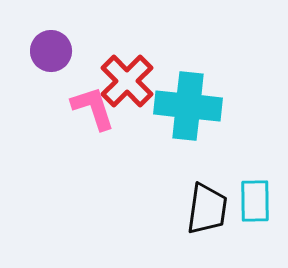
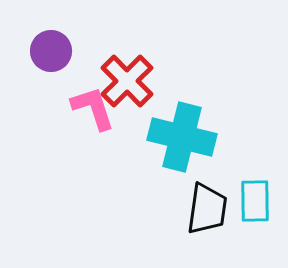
cyan cross: moved 6 px left, 31 px down; rotated 8 degrees clockwise
